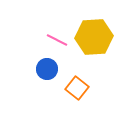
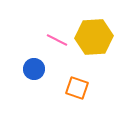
blue circle: moved 13 px left
orange square: rotated 20 degrees counterclockwise
